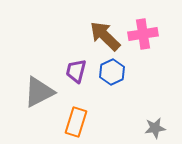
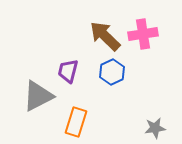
purple trapezoid: moved 8 px left
gray triangle: moved 1 px left, 4 px down
